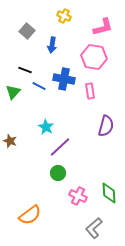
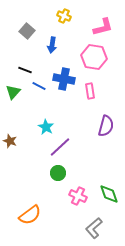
green diamond: moved 1 px down; rotated 15 degrees counterclockwise
